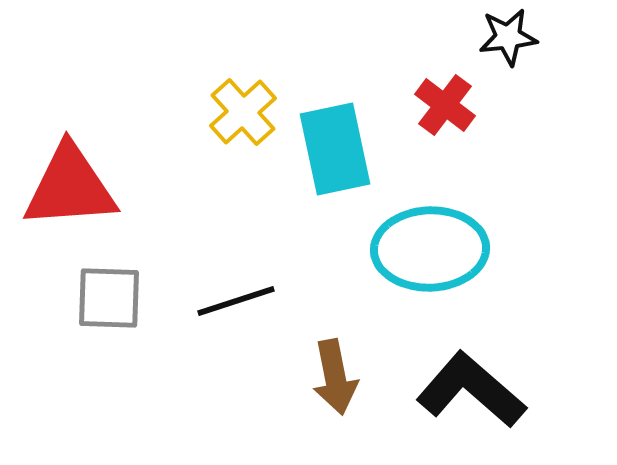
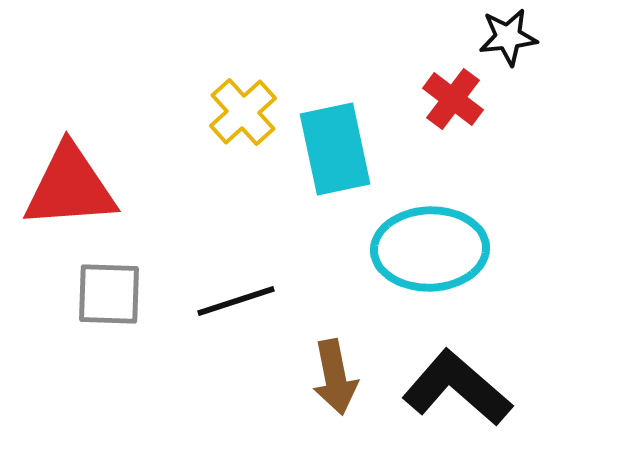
red cross: moved 8 px right, 6 px up
gray square: moved 4 px up
black L-shape: moved 14 px left, 2 px up
